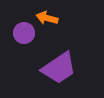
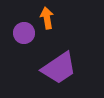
orange arrow: rotated 65 degrees clockwise
